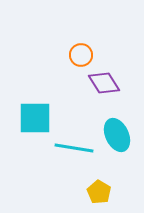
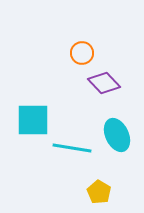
orange circle: moved 1 px right, 2 px up
purple diamond: rotated 12 degrees counterclockwise
cyan square: moved 2 px left, 2 px down
cyan line: moved 2 px left
